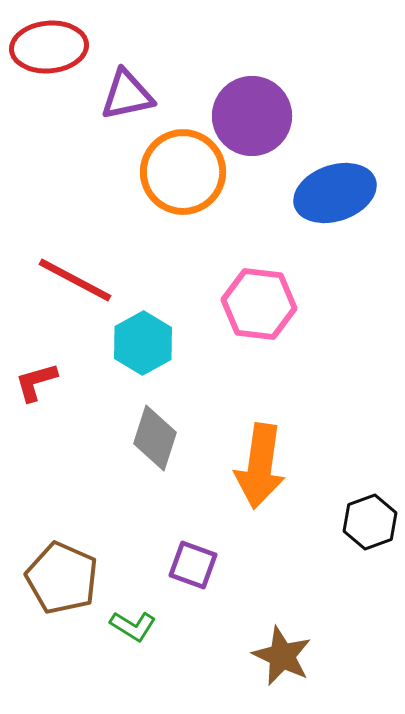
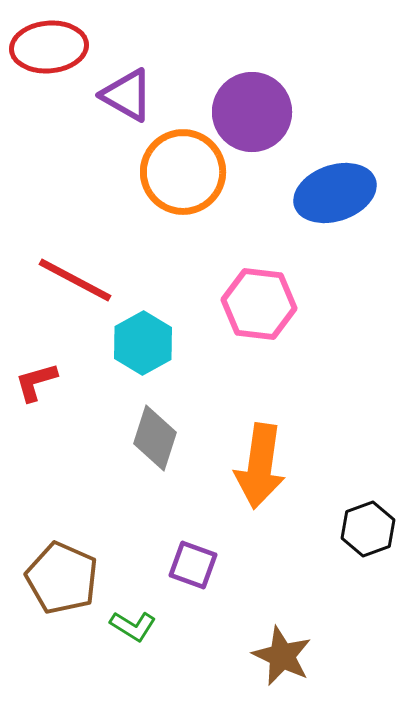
purple triangle: rotated 42 degrees clockwise
purple circle: moved 4 px up
black hexagon: moved 2 px left, 7 px down
